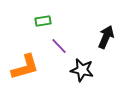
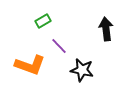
green rectangle: rotated 21 degrees counterclockwise
black arrow: moved 8 px up; rotated 30 degrees counterclockwise
orange L-shape: moved 5 px right, 2 px up; rotated 36 degrees clockwise
